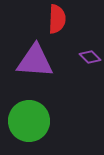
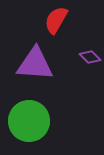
red semicircle: moved 1 px left, 1 px down; rotated 152 degrees counterclockwise
purple triangle: moved 3 px down
